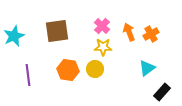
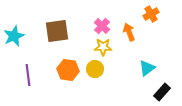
orange cross: moved 20 px up
